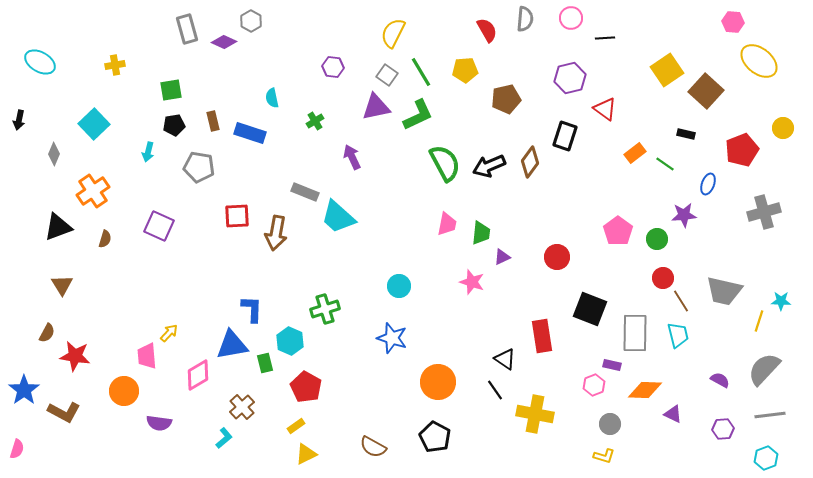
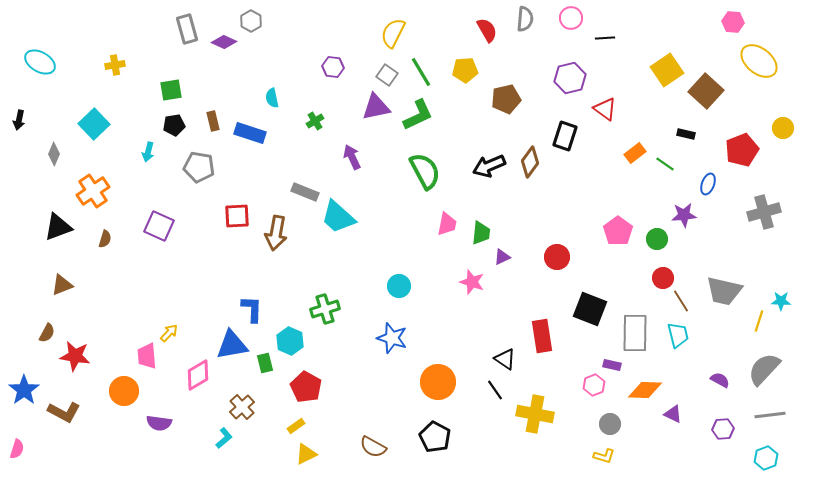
green semicircle at (445, 163): moved 20 px left, 8 px down
brown triangle at (62, 285): rotated 40 degrees clockwise
